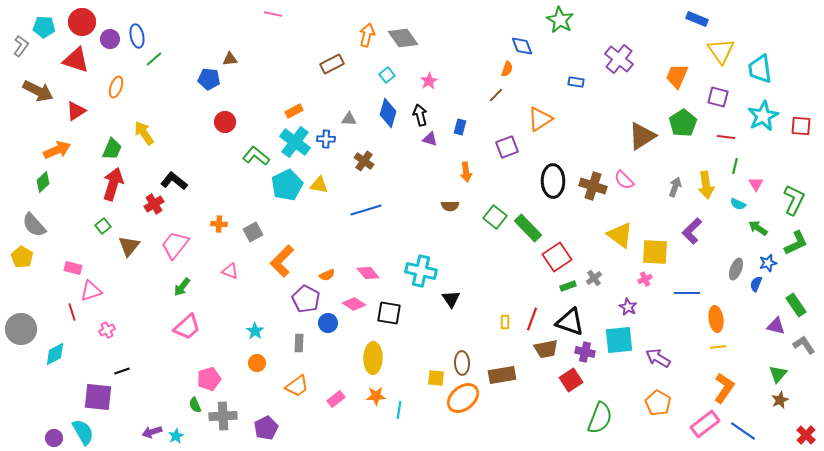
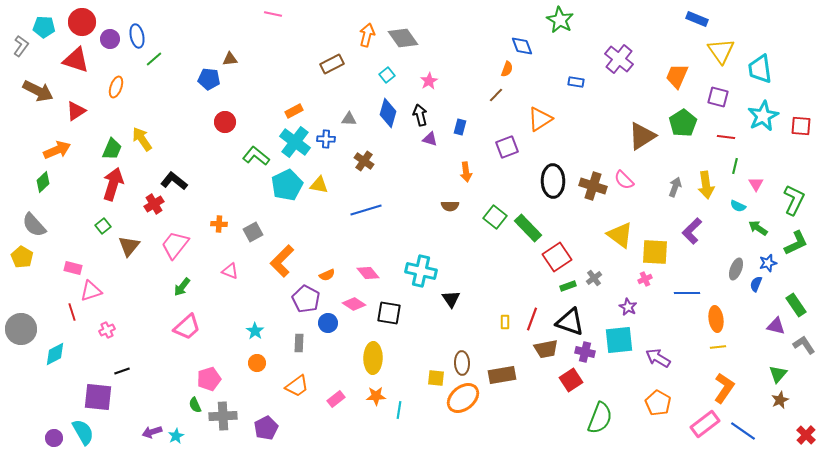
yellow arrow at (144, 133): moved 2 px left, 6 px down
cyan semicircle at (738, 204): moved 2 px down
